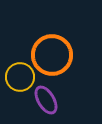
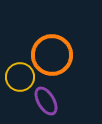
purple ellipse: moved 1 px down
